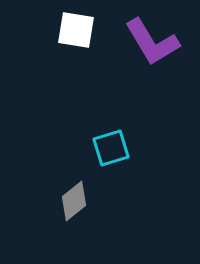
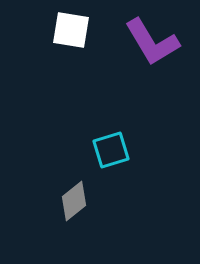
white square: moved 5 px left
cyan square: moved 2 px down
